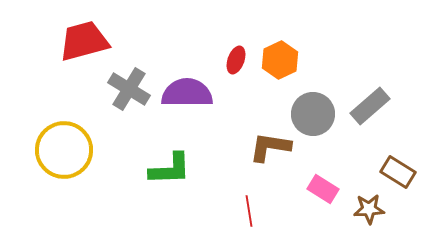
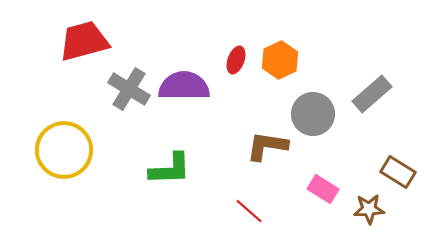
purple semicircle: moved 3 px left, 7 px up
gray rectangle: moved 2 px right, 12 px up
brown L-shape: moved 3 px left, 1 px up
red line: rotated 40 degrees counterclockwise
